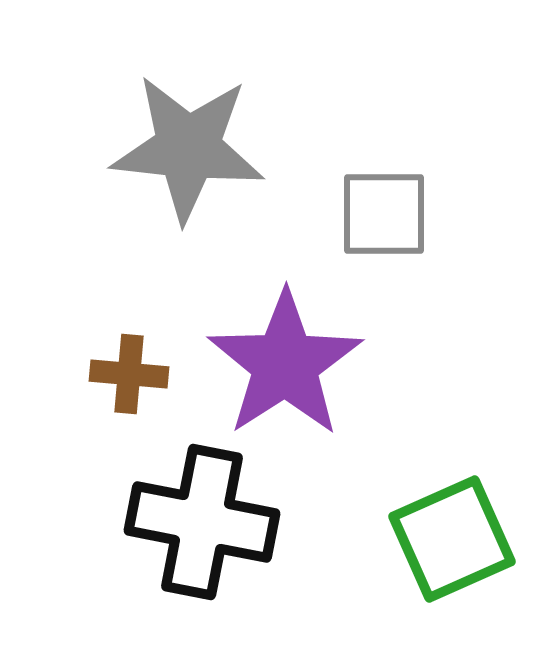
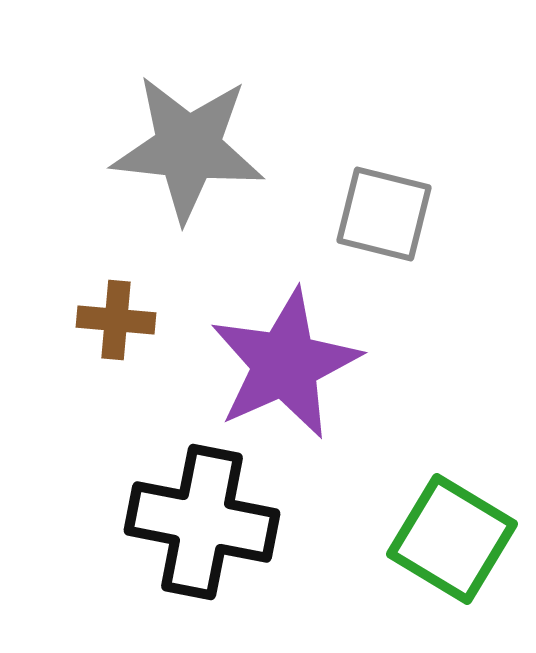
gray square: rotated 14 degrees clockwise
purple star: rotated 9 degrees clockwise
brown cross: moved 13 px left, 54 px up
green square: rotated 35 degrees counterclockwise
